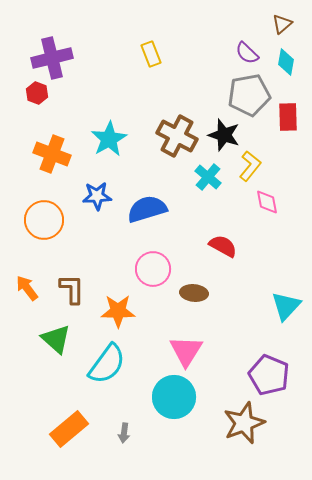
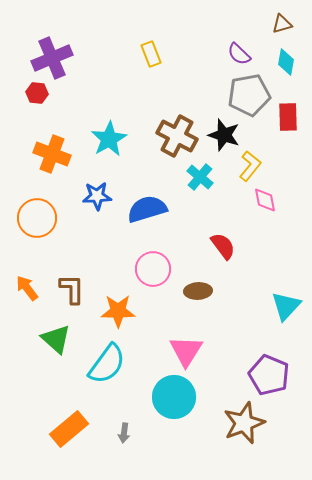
brown triangle: rotated 25 degrees clockwise
purple semicircle: moved 8 px left, 1 px down
purple cross: rotated 9 degrees counterclockwise
red hexagon: rotated 15 degrees counterclockwise
cyan cross: moved 8 px left
pink diamond: moved 2 px left, 2 px up
orange circle: moved 7 px left, 2 px up
red semicircle: rotated 24 degrees clockwise
brown ellipse: moved 4 px right, 2 px up; rotated 8 degrees counterclockwise
